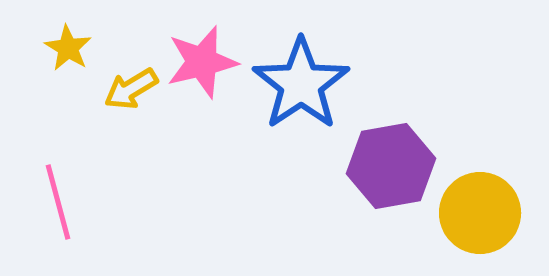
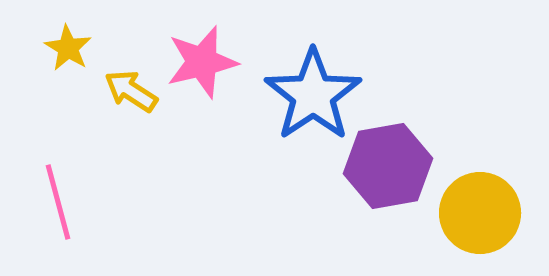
blue star: moved 12 px right, 11 px down
yellow arrow: moved 2 px down; rotated 64 degrees clockwise
purple hexagon: moved 3 px left
